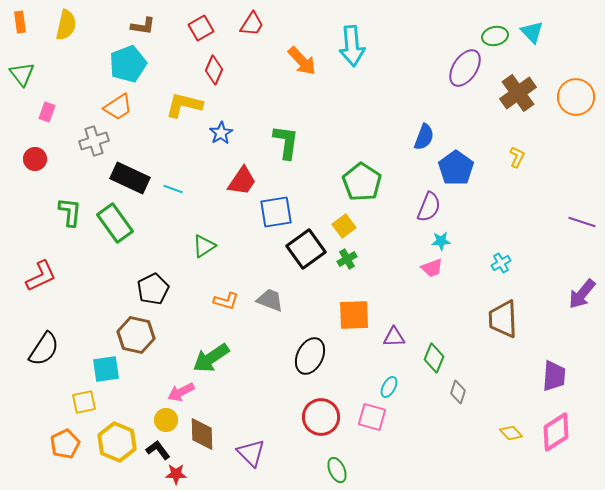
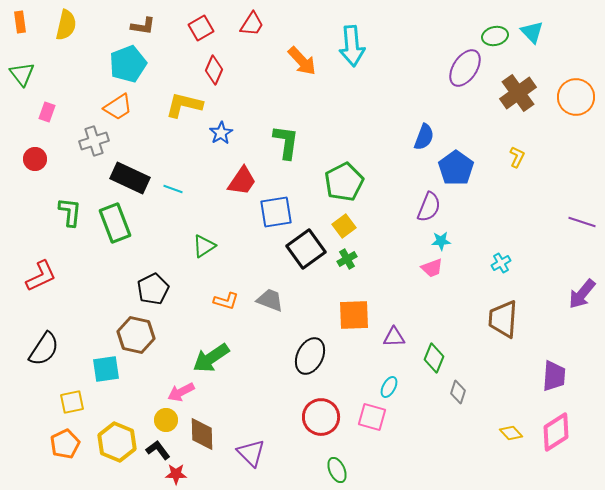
green pentagon at (362, 182): moved 18 px left; rotated 12 degrees clockwise
green rectangle at (115, 223): rotated 15 degrees clockwise
brown trapezoid at (503, 319): rotated 6 degrees clockwise
yellow square at (84, 402): moved 12 px left
